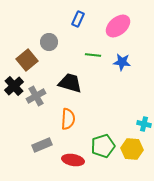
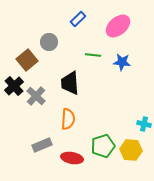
blue rectangle: rotated 21 degrees clockwise
black trapezoid: rotated 110 degrees counterclockwise
gray cross: rotated 18 degrees counterclockwise
yellow hexagon: moved 1 px left, 1 px down
red ellipse: moved 1 px left, 2 px up
